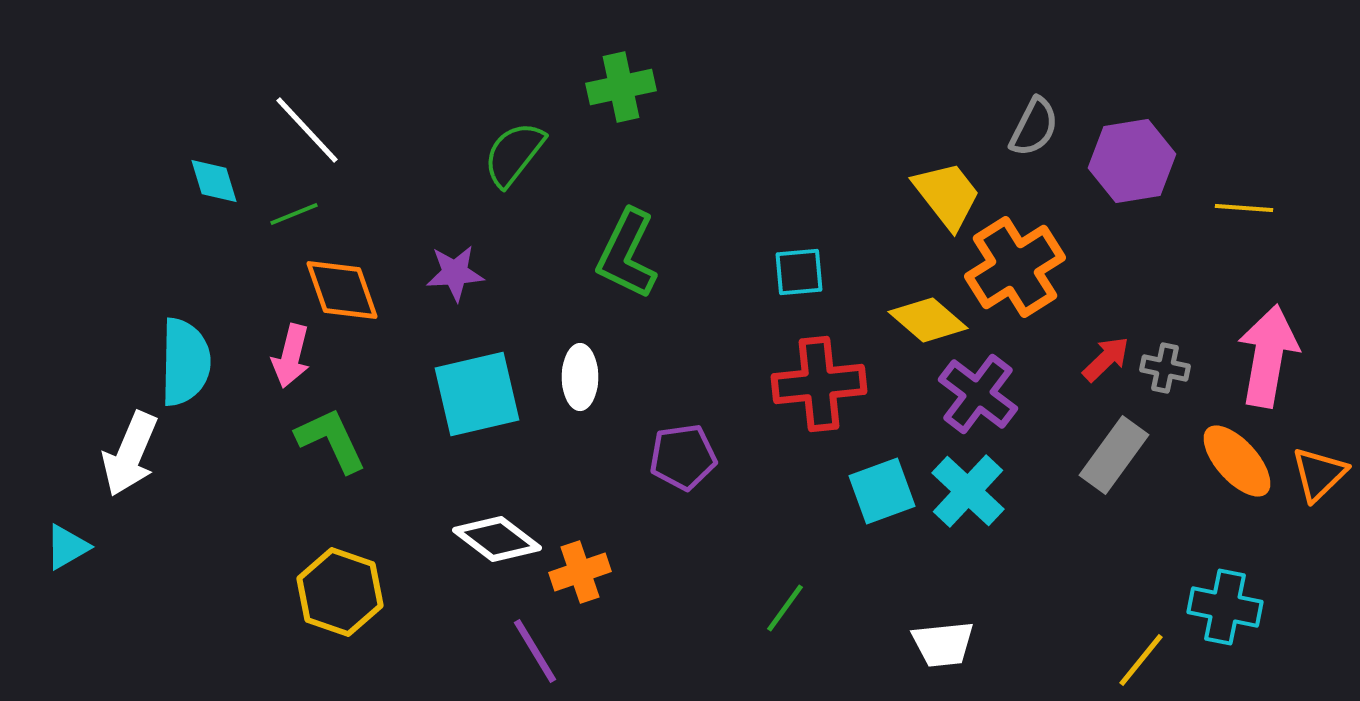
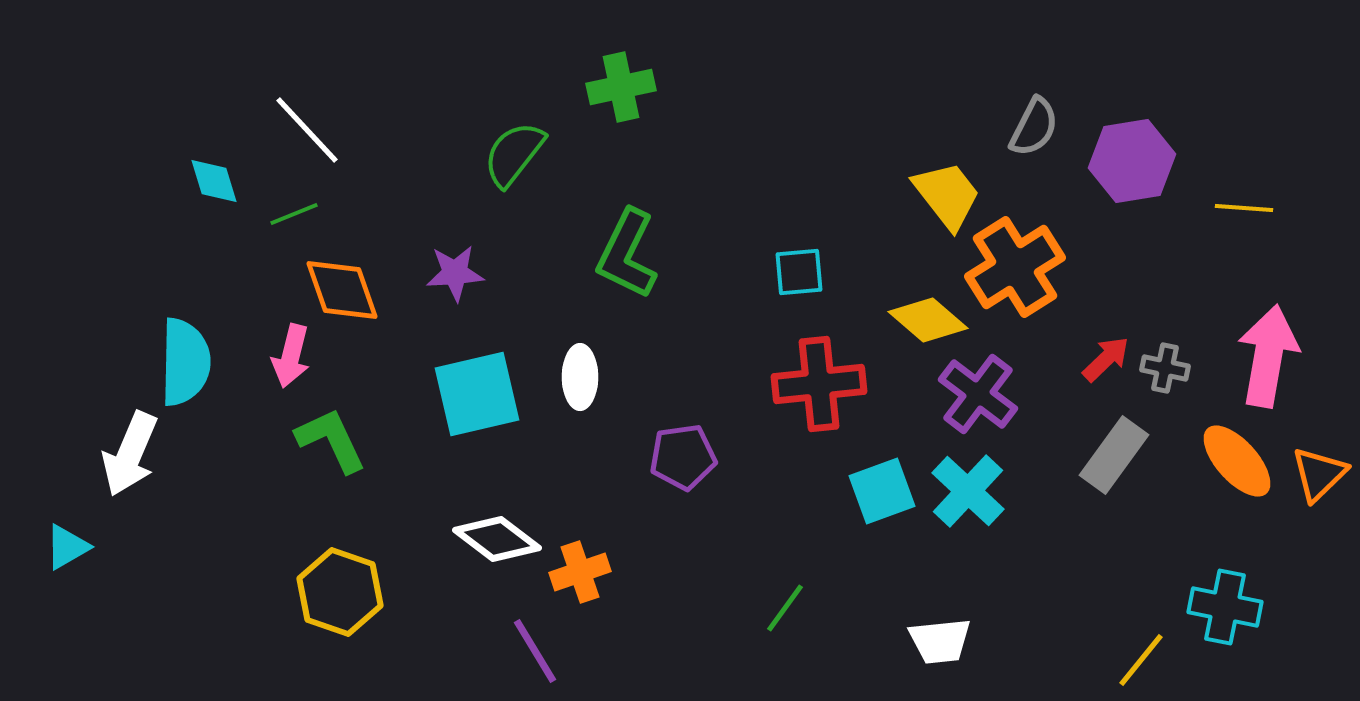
white trapezoid at (943, 644): moved 3 px left, 3 px up
